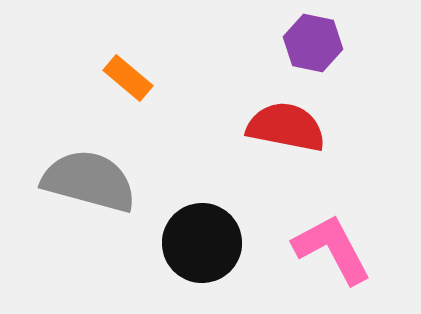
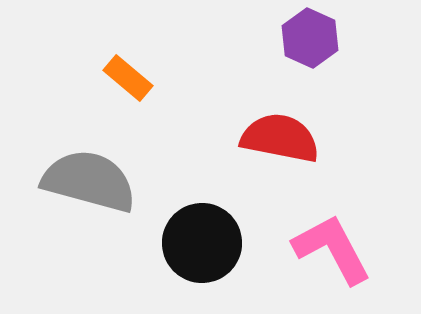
purple hexagon: moved 3 px left, 5 px up; rotated 12 degrees clockwise
red semicircle: moved 6 px left, 11 px down
